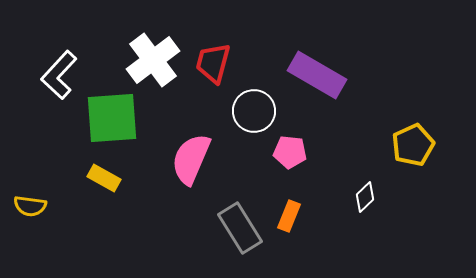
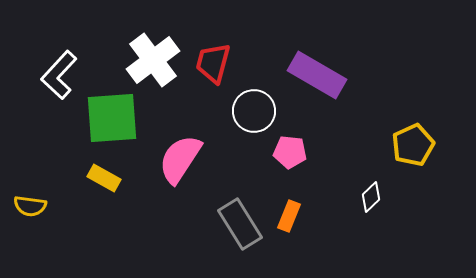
pink semicircle: moved 11 px left; rotated 10 degrees clockwise
white diamond: moved 6 px right
gray rectangle: moved 4 px up
